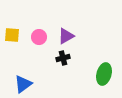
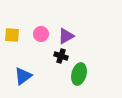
pink circle: moved 2 px right, 3 px up
black cross: moved 2 px left, 2 px up; rotated 32 degrees clockwise
green ellipse: moved 25 px left
blue triangle: moved 8 px up
